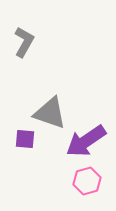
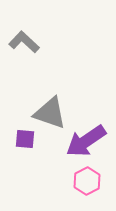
gray L-shape: rotated 76 degrees counterclockwise
pink hexagon: rotated 12 degrees counterclockwise
